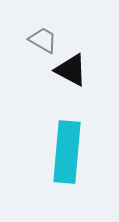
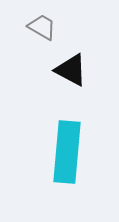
gray trapezoid: moved 1 px left, 13 px up
